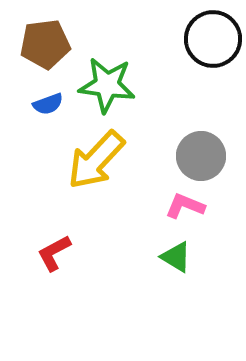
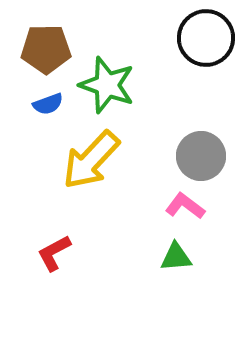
black circle: moved 7 px left, 1 px up
brown pentagon: moved 1 px right, 5 px down; rotated 6 degrees clockwise
green star: rotated 12 degrees clockwise
yellow arrow: moved 5 px left
pink L-shape: rotated 15 degrees clockwise
green triangle: rotated 36 degrees counterclockwise
